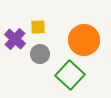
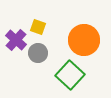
yellow square: rotated 21 degrees clockwise
purple cross: moved 1 px right, 1 px down
gray circle: moved 2 px left, 1 px up
